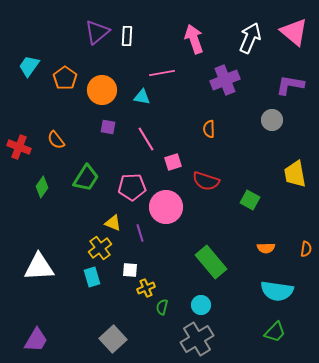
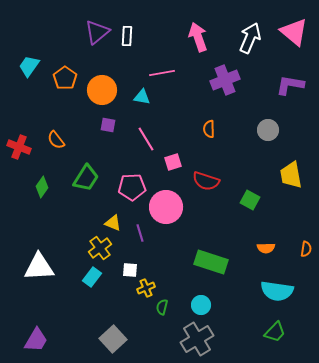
pink arrow at (194, 39): moved 4 px right, 2 px up
gray circle at (272, 120): moved 4 px left, 10 px down
purple square at (108, 127): moved 2 px up
yellow trapezoid at (295, 174): moved 4 px left, 1 px down
green rectangle at (211, 262): rotated 32 degrees counterclockwise
cyan rectangle at (92, 277): rotated 54 degrees clockwise
